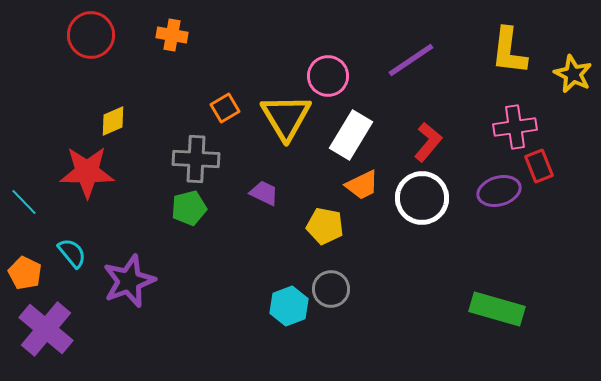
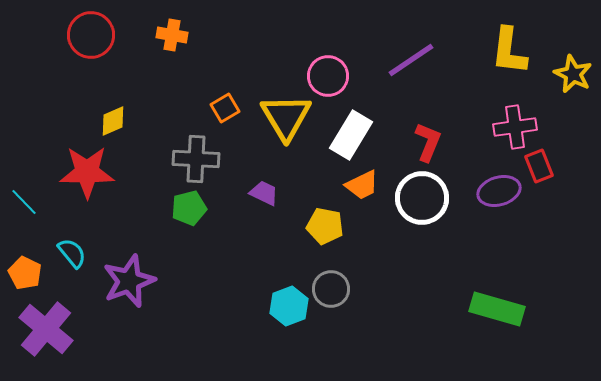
red L-shape: rotated 18 degrees counterclockwise
